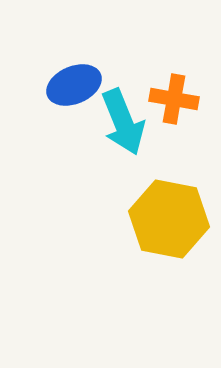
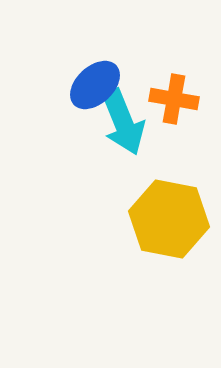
blue ellipse: moved 21 px right; rotated 20 degrees counterclockwise
